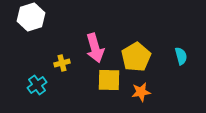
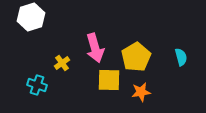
cyan semicircle: moved 1 px down
yellow cross: rotated 21 degrees counterclockwise
cyan cross: rotated 36 degrees counterclockwise
